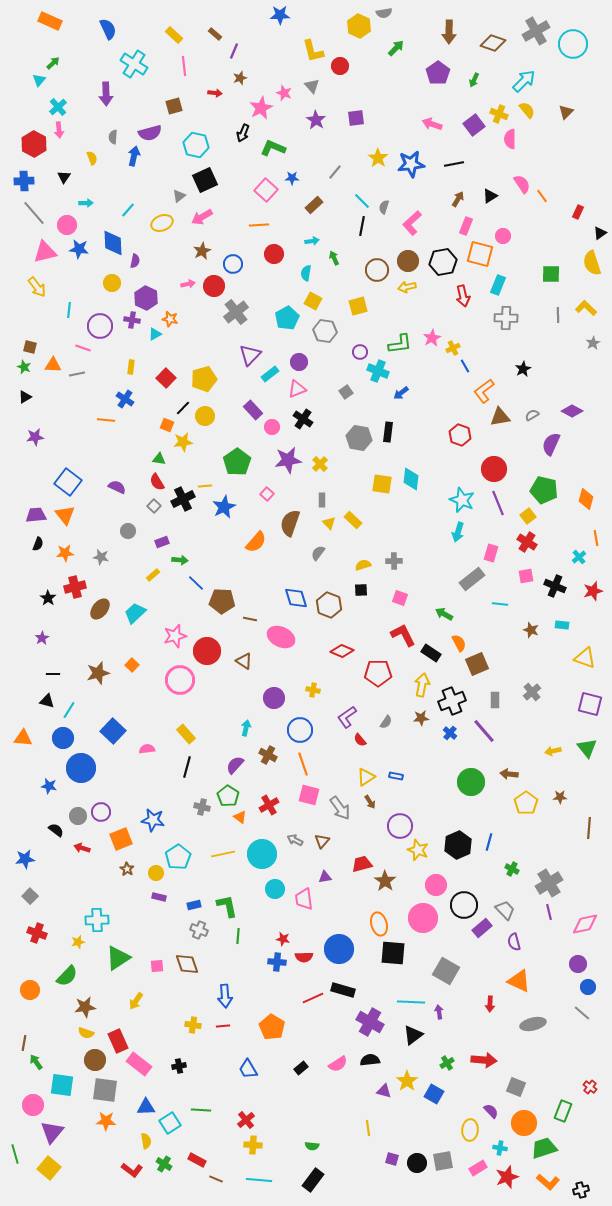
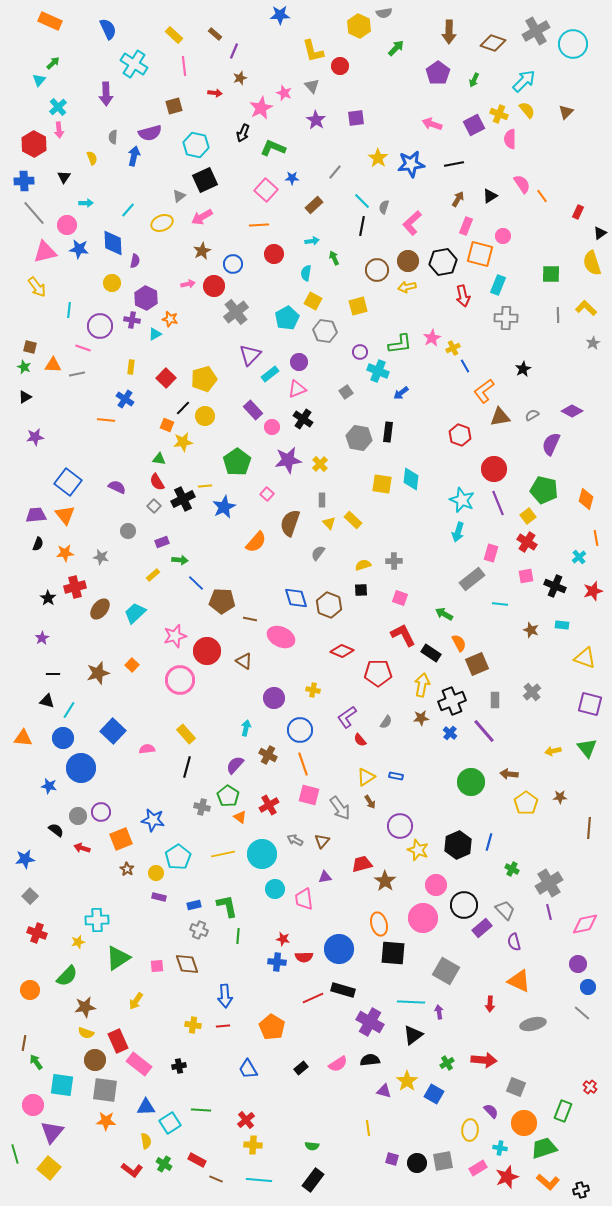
purple square at (474, 125): rotated 10 degrees clockwise
